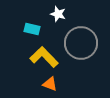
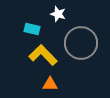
yellow L-shape: moved 1 px left, 2 px up
orange triangle: rotated 21 degrees counterclockwise
